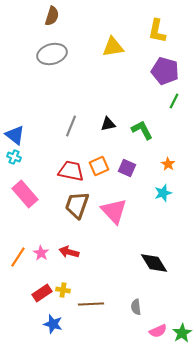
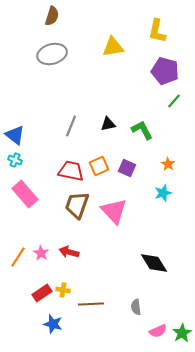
green line: rotated 14 degrees clockwise
cyan cross: moved 1 px right, 3 px down
